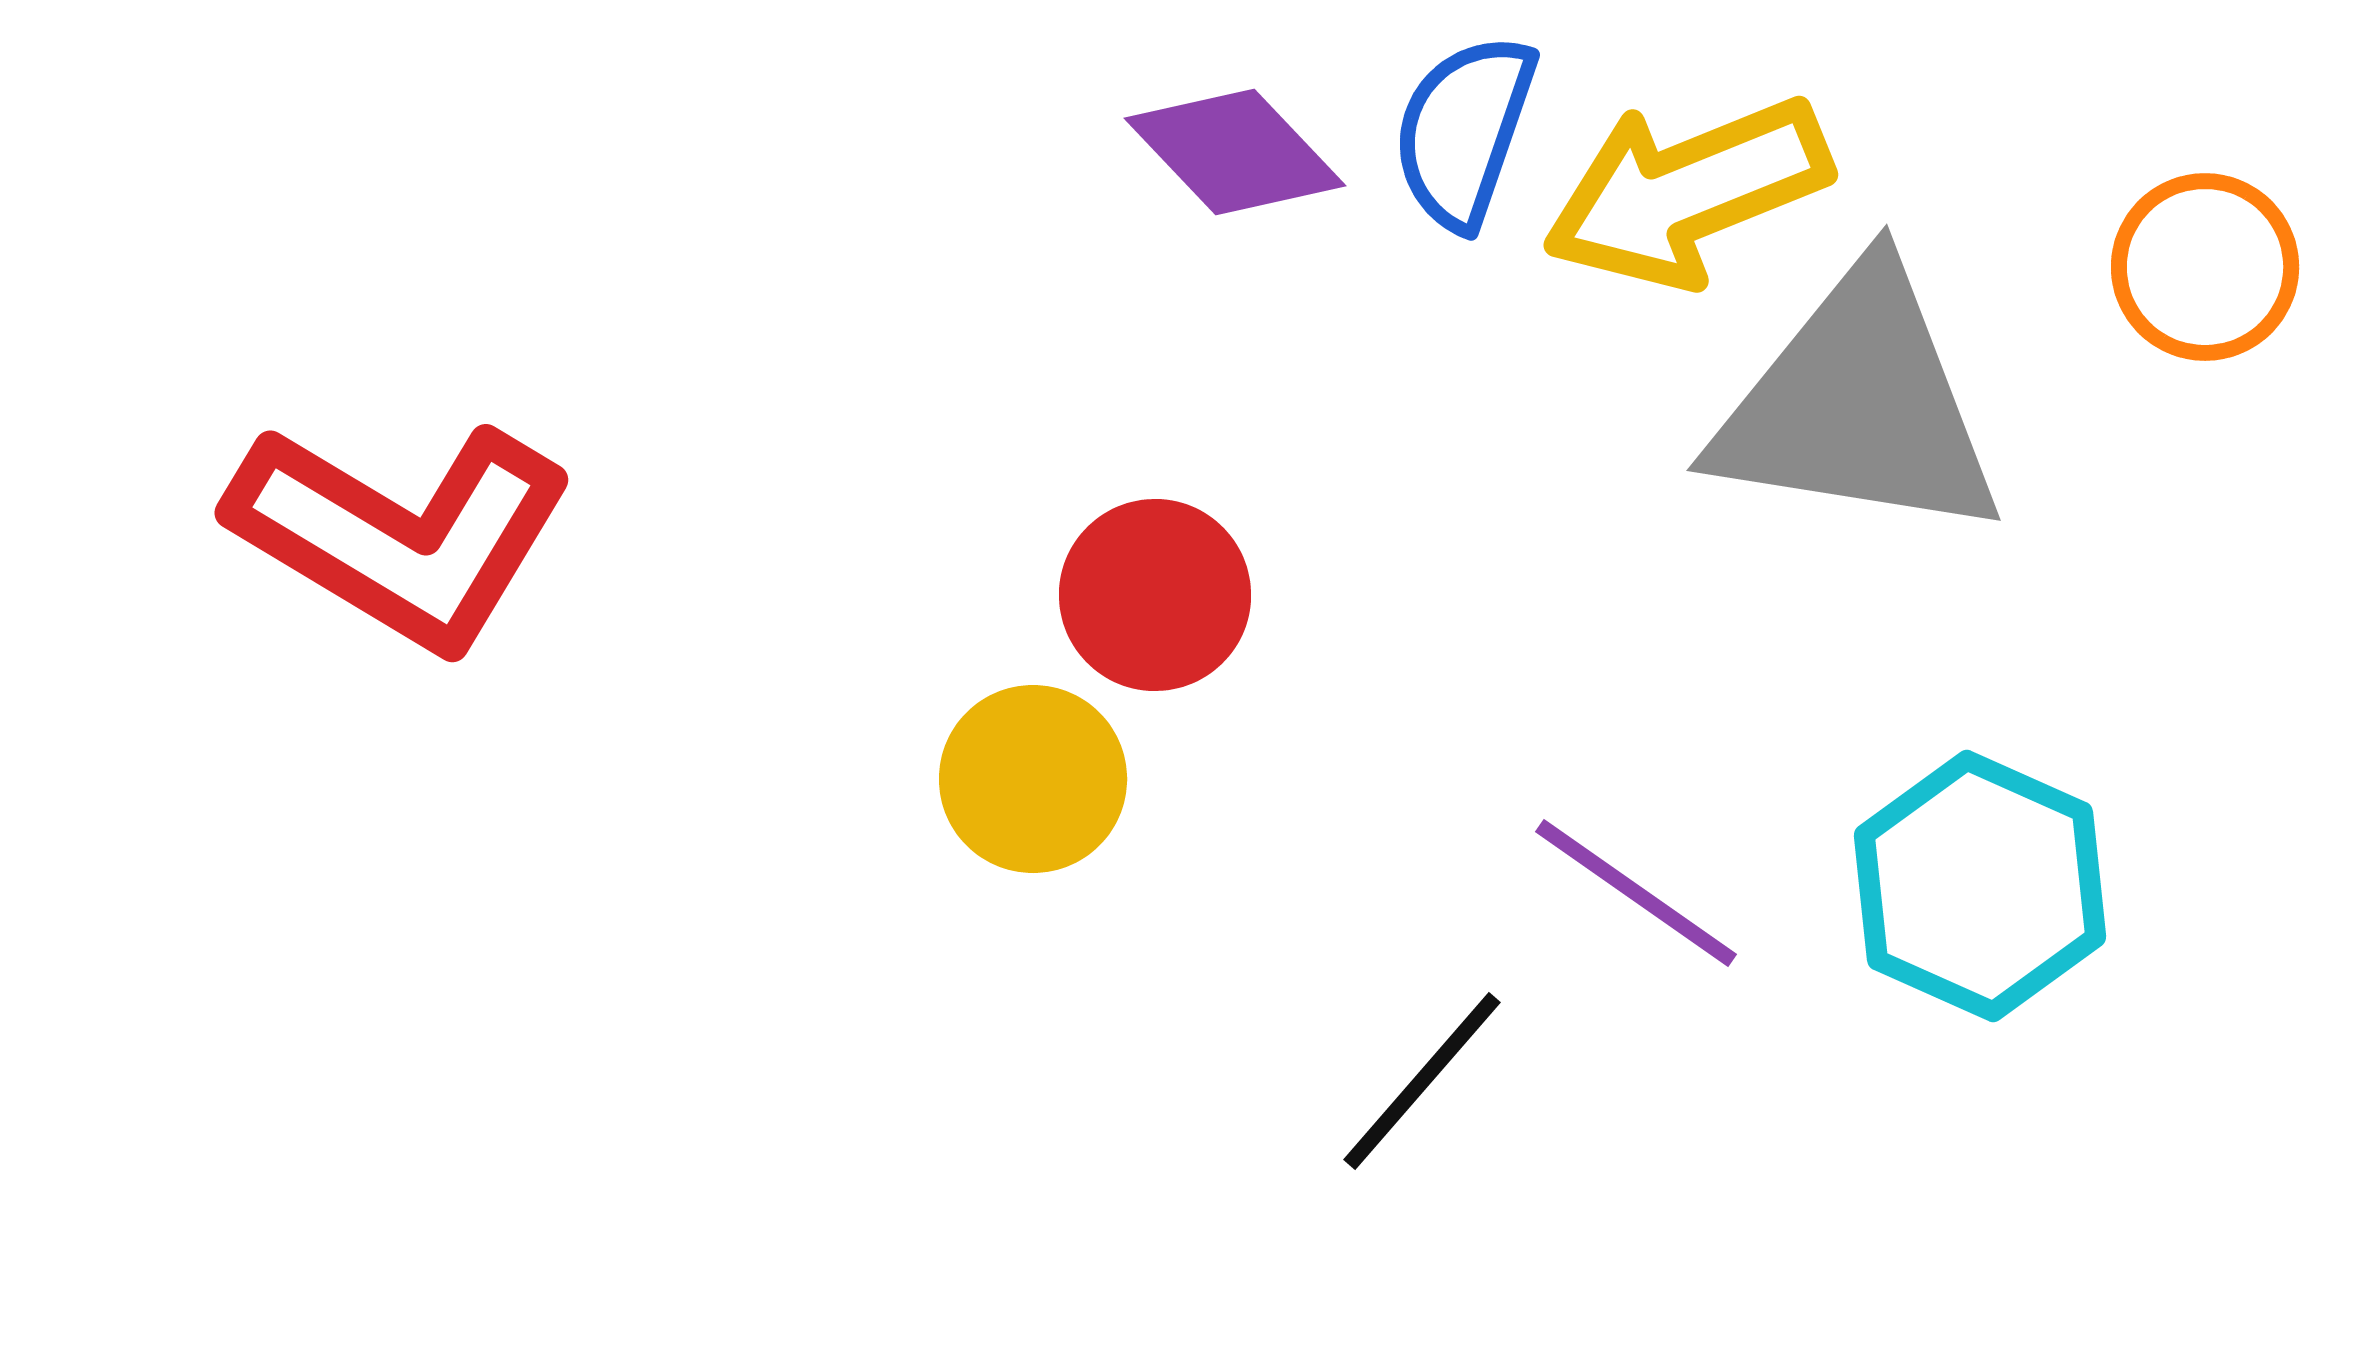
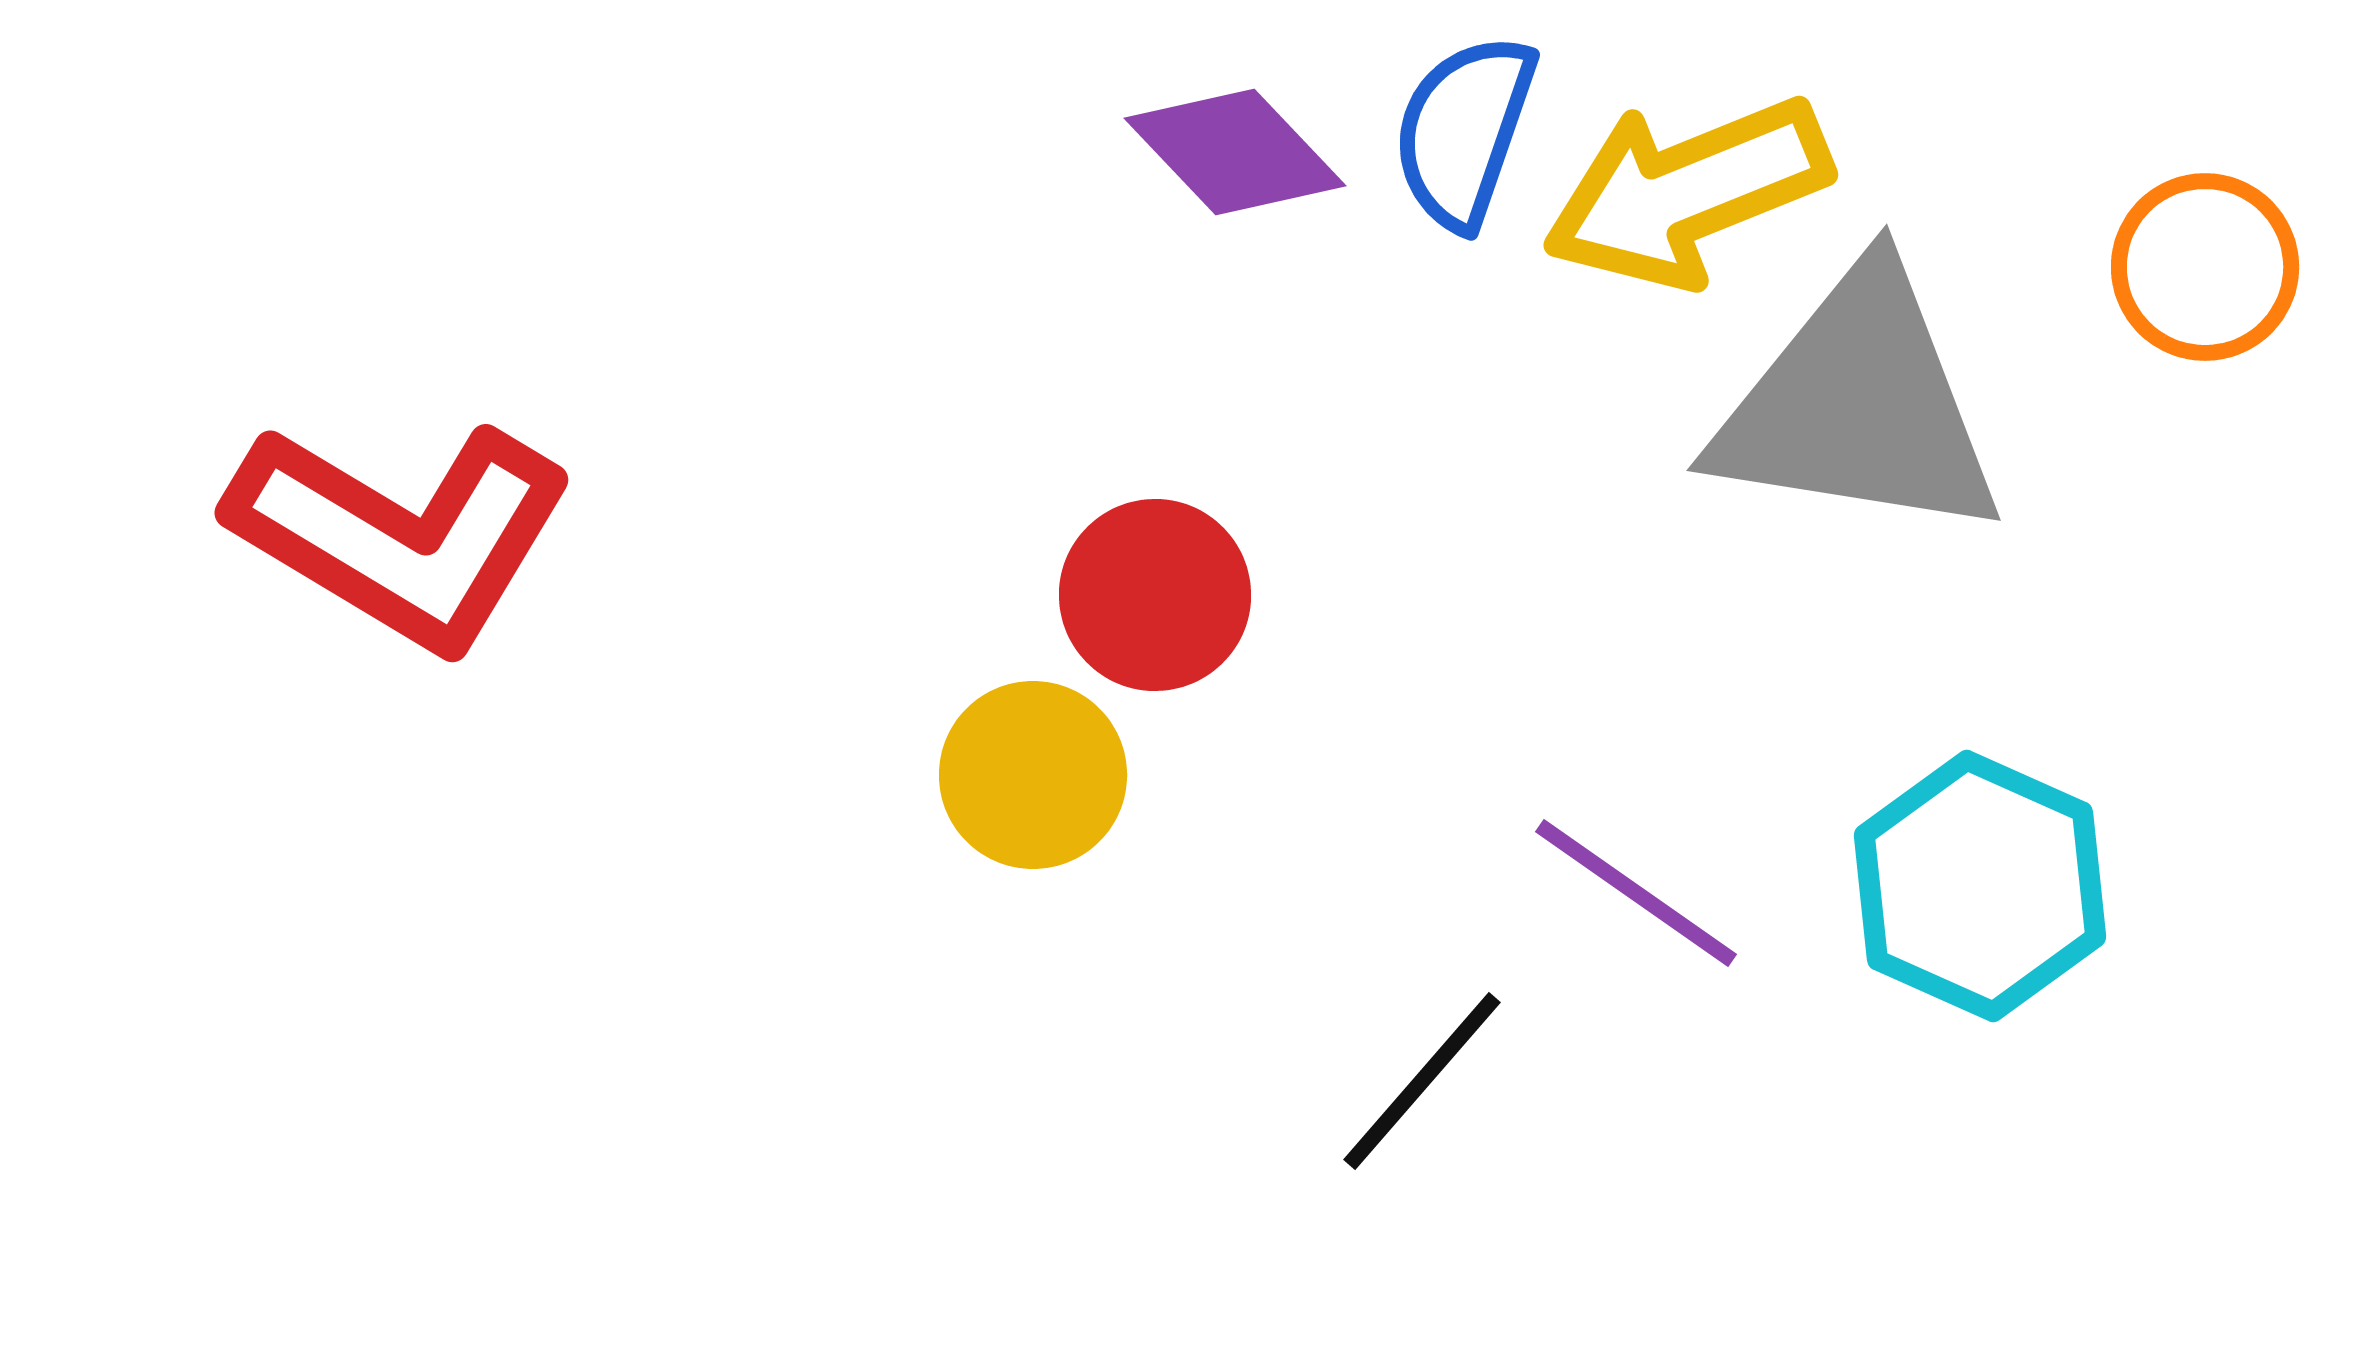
yellow circle: moved 4 px up
